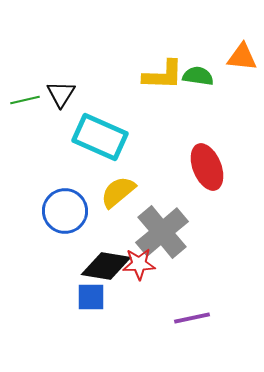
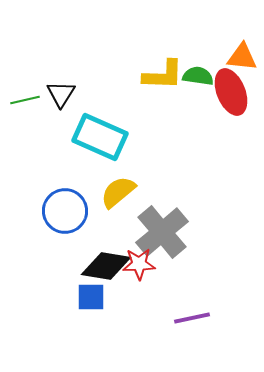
red ellipse: moved 24 px right, 75 px up
